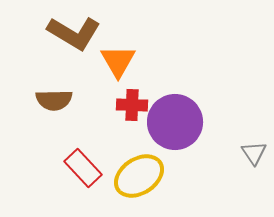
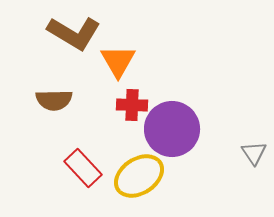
purple circle: moved 3 px left, 7 px down
